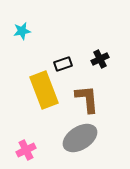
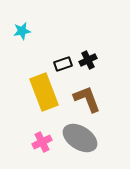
black cross: moved 12 px left, 1 px down
yellow rectangle: moved 2 px down
brown L-shape: rotated 16 degrees counterclockwise
gray ellipse: rotated 64 degrees clockwise
pink cross: moved 16 px right, 8 px up
